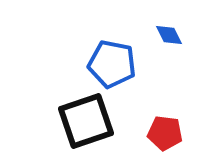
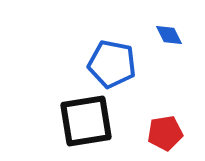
black square: rotated 10 degrees clockwise
red pentagon: rotated 16 degrees counterclockwise
